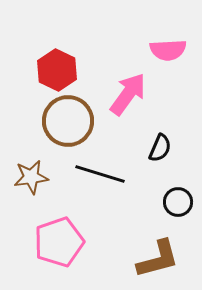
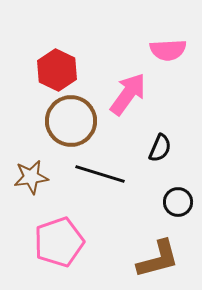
brown circle: moved 3 px right
